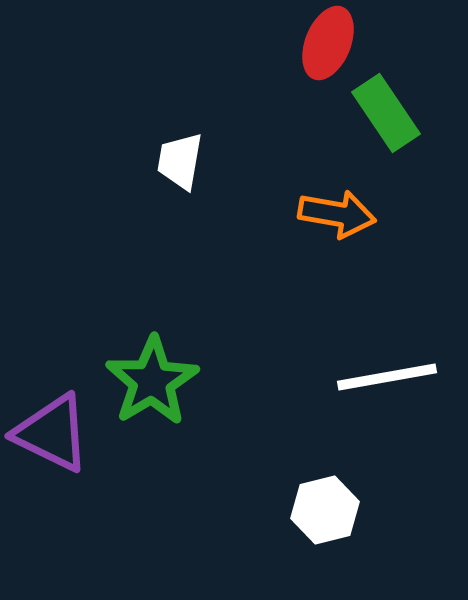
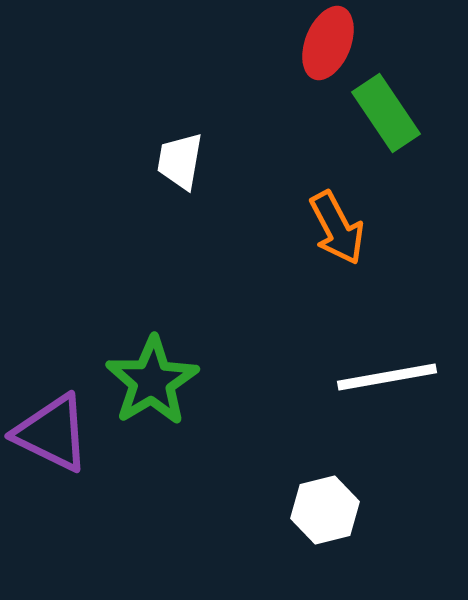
orange arrow: moved 14 px down; rotated 52 degrees clockwise
